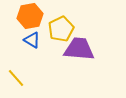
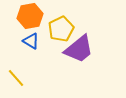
blue triangle: moved 1 px left, 1 px down
purple trapezoid: rotated 136 degrees clockwise
